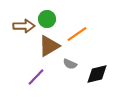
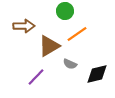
green circle: moved 18 px right, 8 px up
